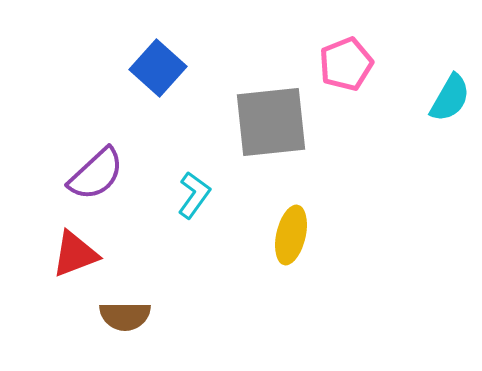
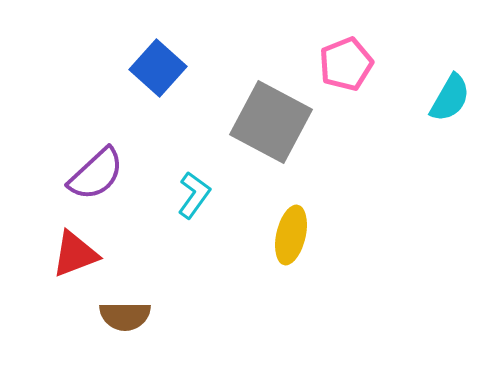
gray square: rotated 34 degrees clockwise
